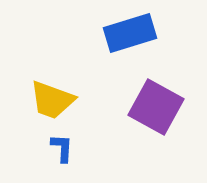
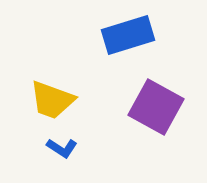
blue rectangle: moved 2 px left, 2 px down
blue L-shape: rotated 120 degrees clockwise
